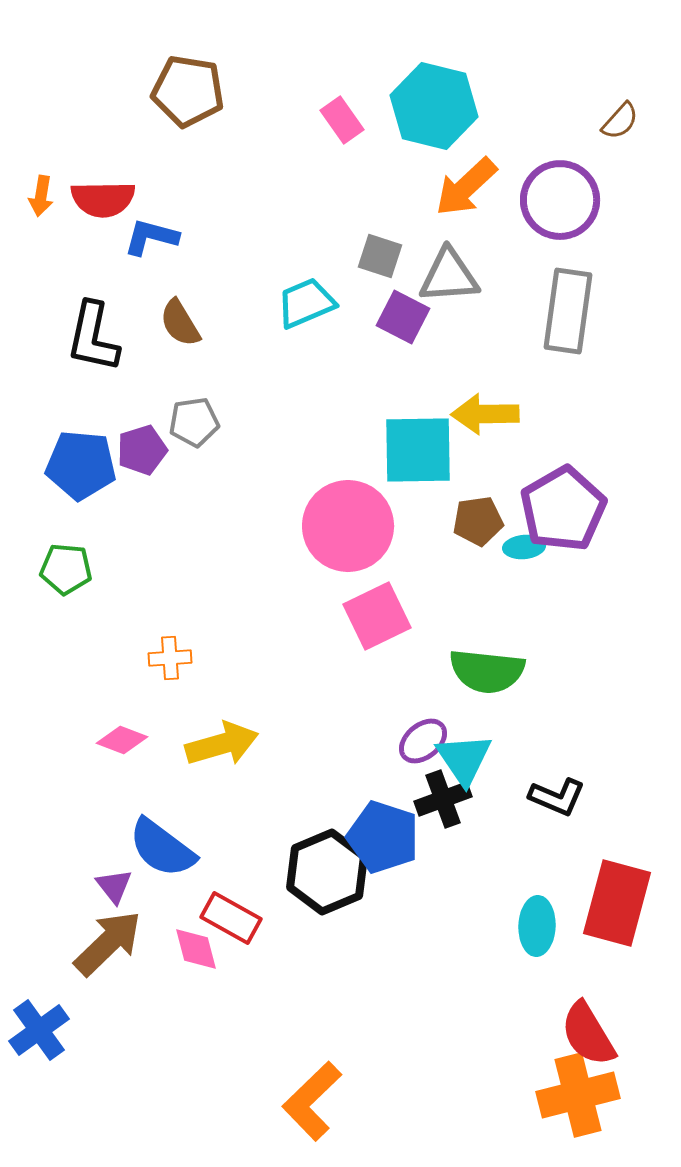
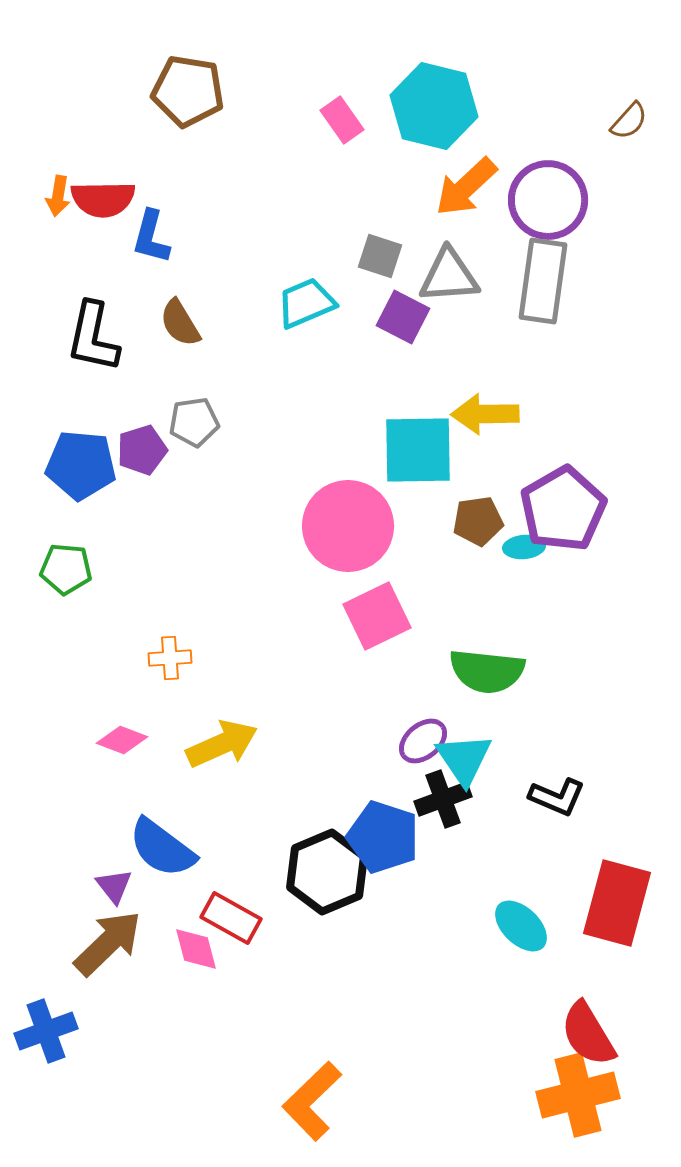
brown semicircle at (620, 121): moved 9 px right
orange arrow at (41, 196): moved 17 px right
purple circle at (560, 200): moved 12 px left
blue L-shape at (151, 237): rotated 90 degrees counterclockwise
gray rectangle at (568, 311): moved 25 px left, 30 px up
yellow arrow at (222, 744): rotated 8 degrees counterclockwise
cyan ellipse at (537, 926): moved 16 px left; rotated 48 degrees counterclockwise
blue cross at (39, 1030): moved 7 px right, 1 px down; rotated 16 degrees clockwise
